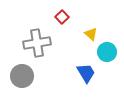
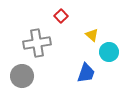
red square: moved 1 px left, 1 px up
yellow triangle: moved 1 px right, 1 px down
cyan circle: moved 2 px right
blue trapezoid: rotated 50 degrees clockwise
